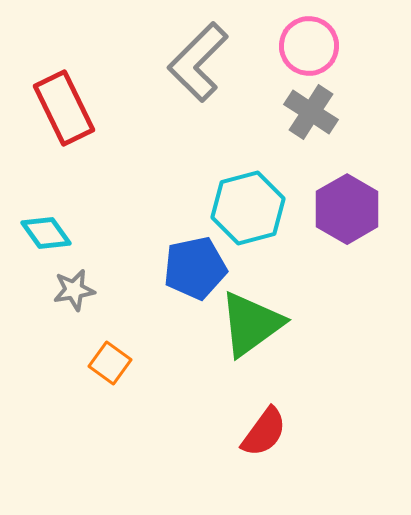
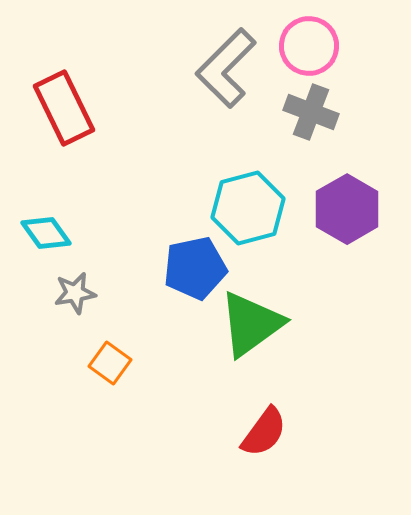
gray L-shape: moved 28 px right, 6 px down
gray cross: rotated 12 degrees counterclockwise
gray star: moved 1 px right, 3 px down
